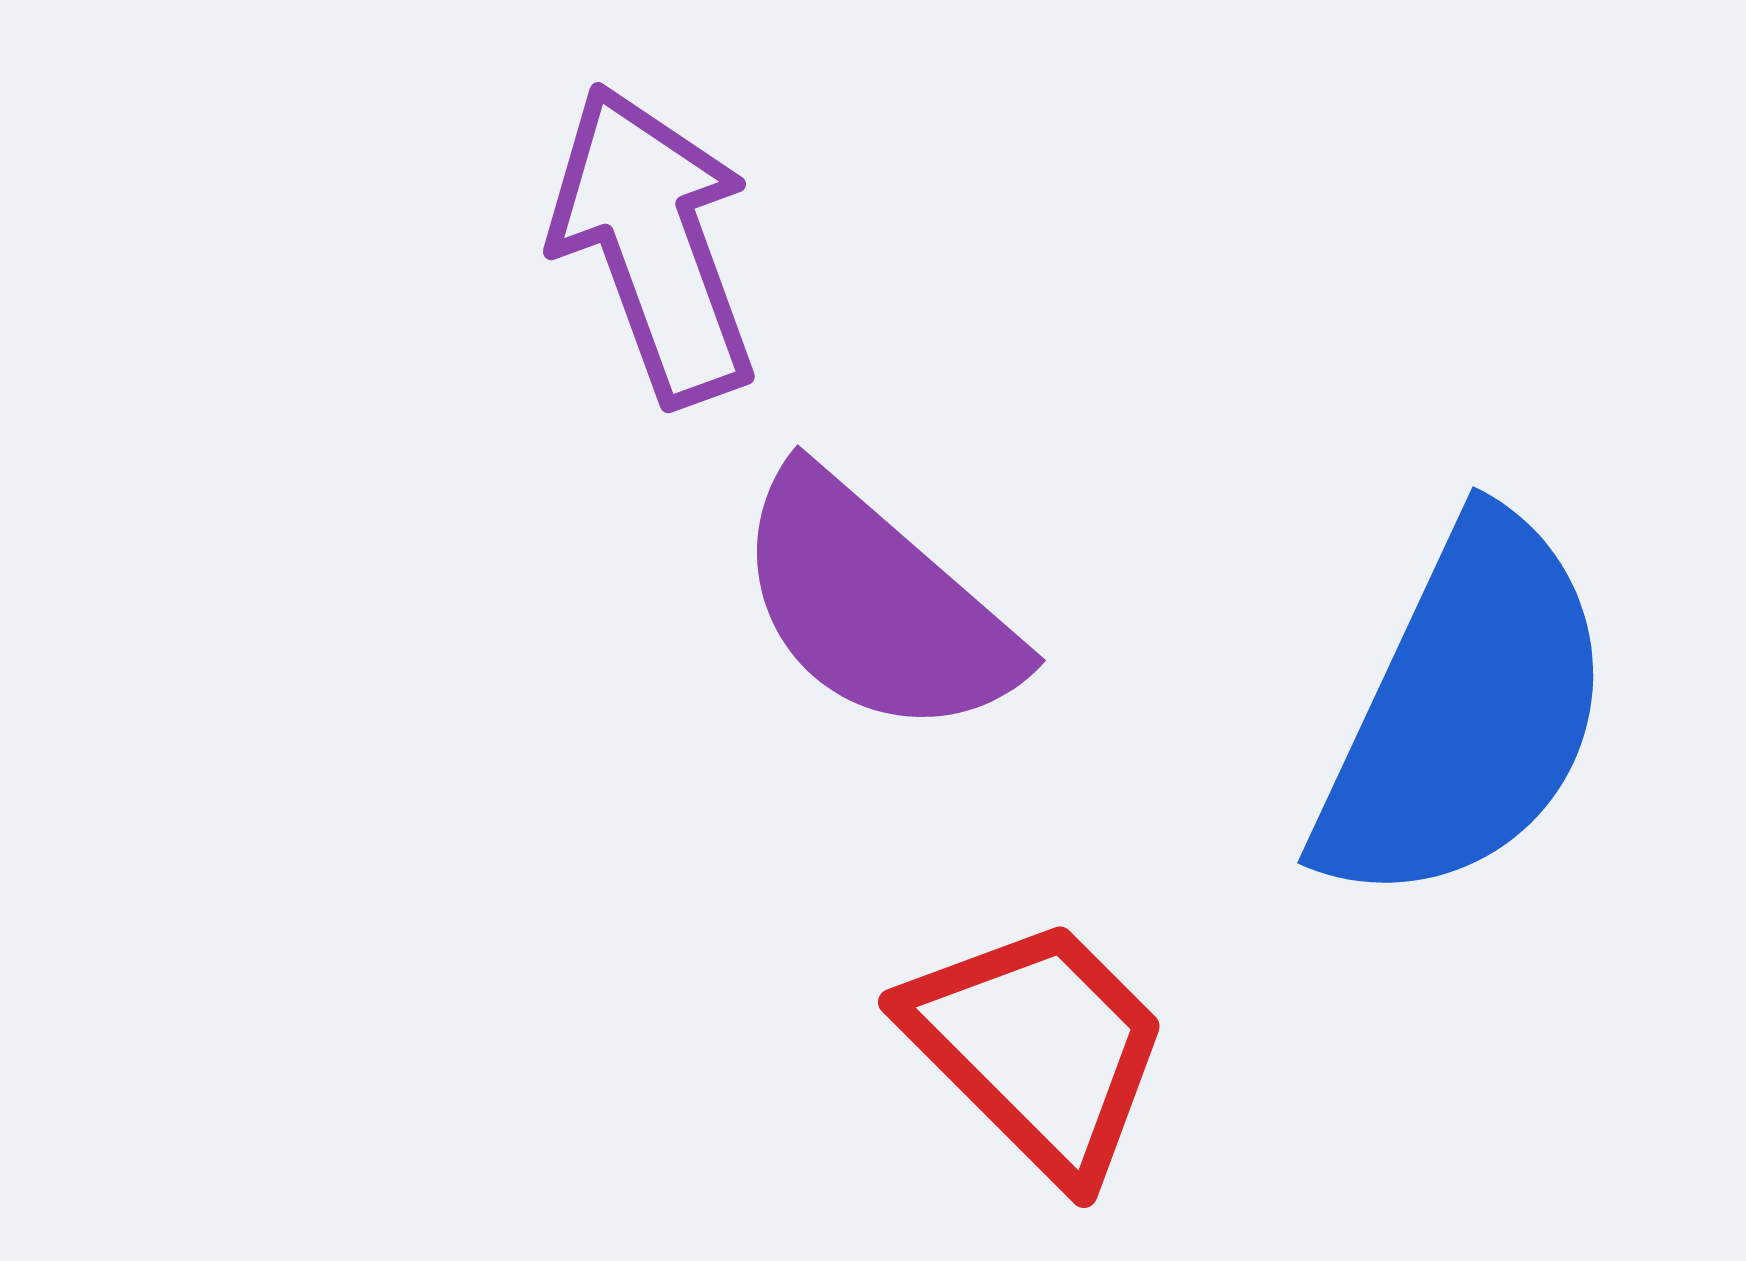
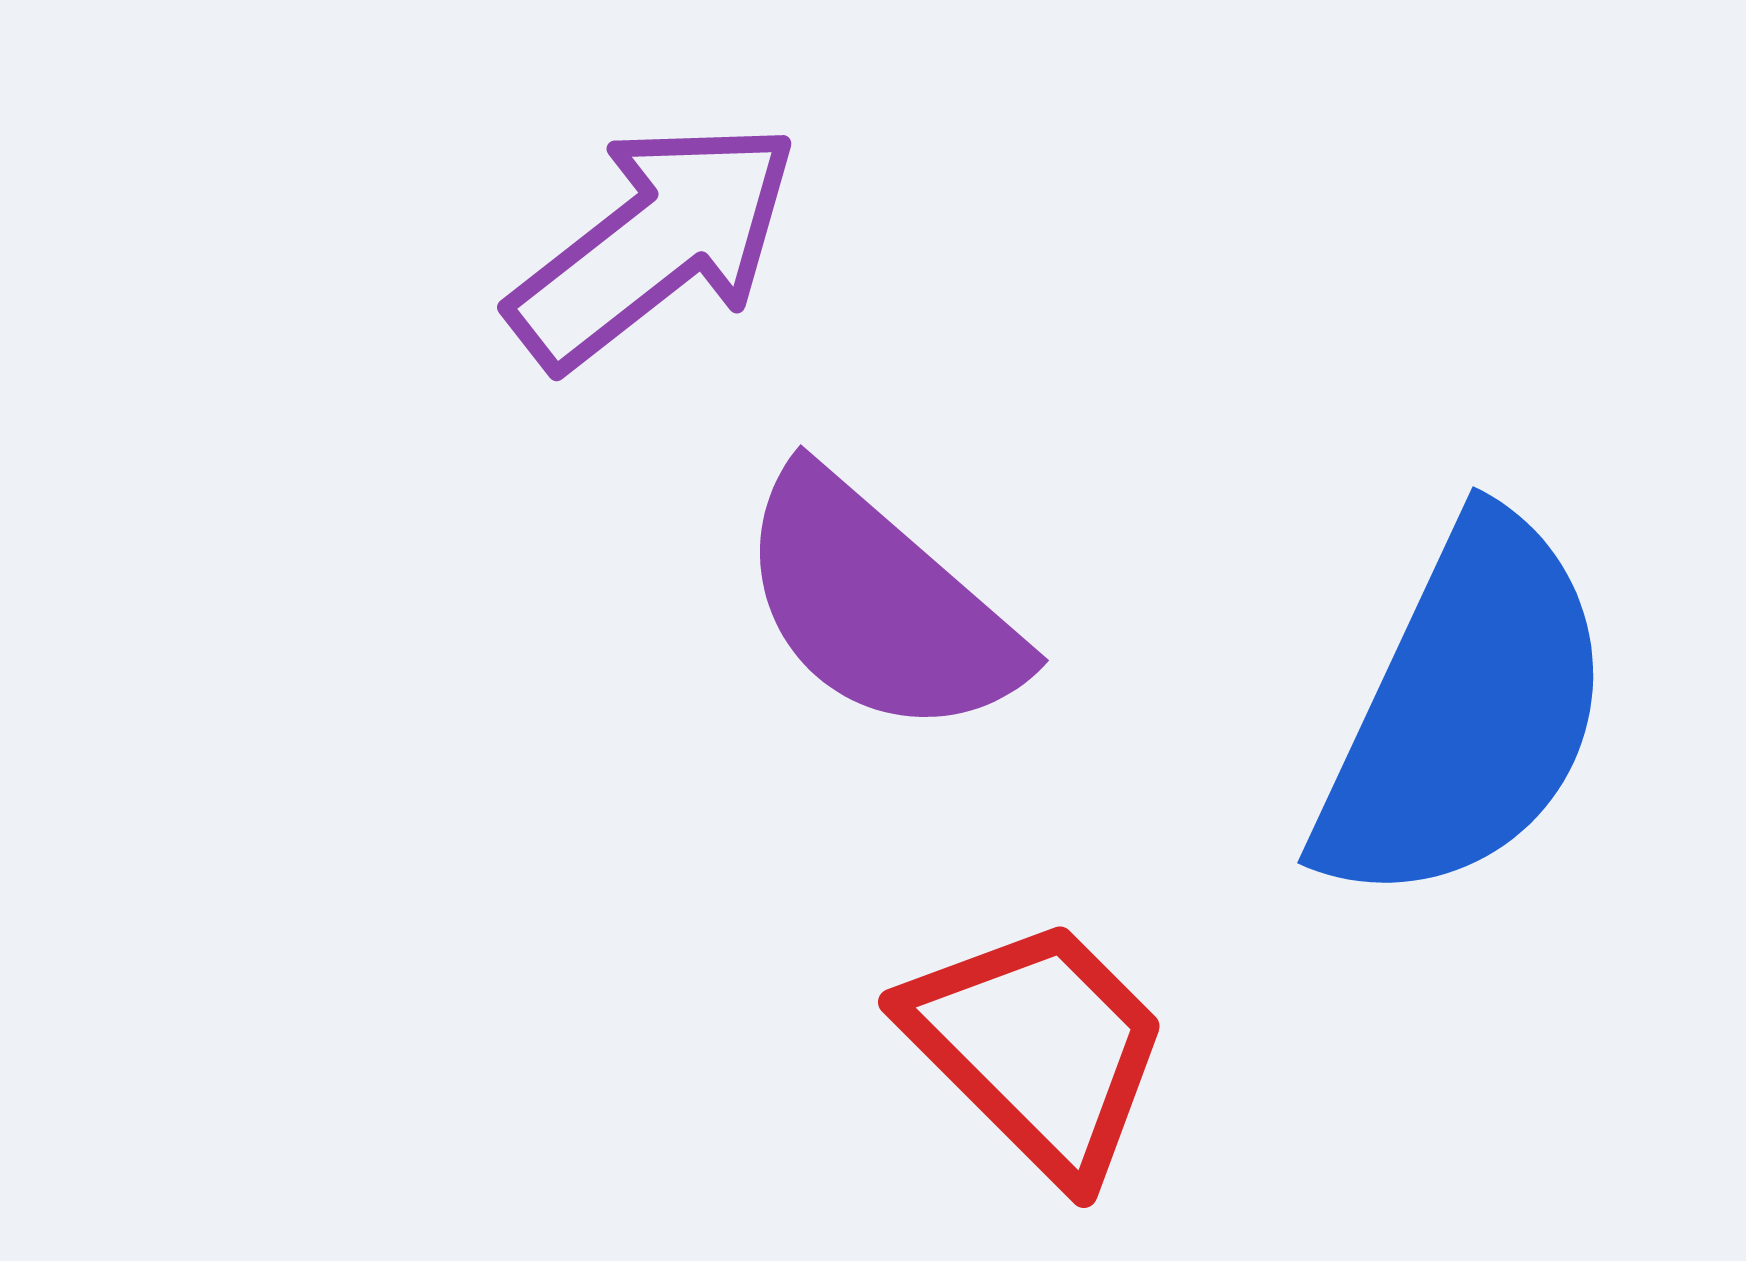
purple arrow: rotated 72 degrees clockwise
purple semicircle: moved 3 px right
